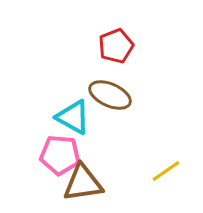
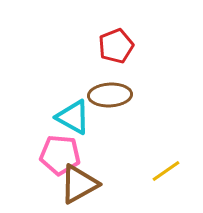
brown ellipse: rotated 27 degrees counterclockwise
brown triangle: moved 4 px left, 1 px down; rotated 21 degrees counterclockwise
